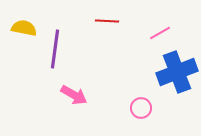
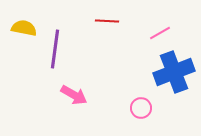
blue cross: moved 3 px left
